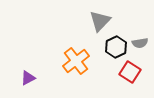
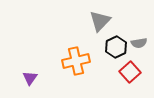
gray semicircle: moved 1 px left
orange cross: rotated 24 degrees clockwise
red square: rotated 15 degrees clockwise
purple triangle: moved 2 px right; rotated 28 degrees counterclockwise
